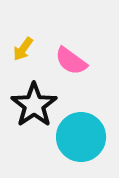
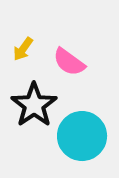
pink semicircle: moved 2 px left, 1 px down
cyan circle: moved 1 px right, 1 px up
